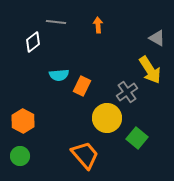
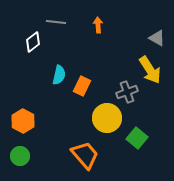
cyan semicircle: rotated 72 degrees counterclockwise
gray cross: rotated 15 degrees clockwise
